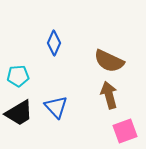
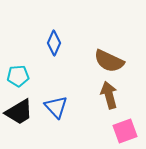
black trapezoid: moved 1 px up
